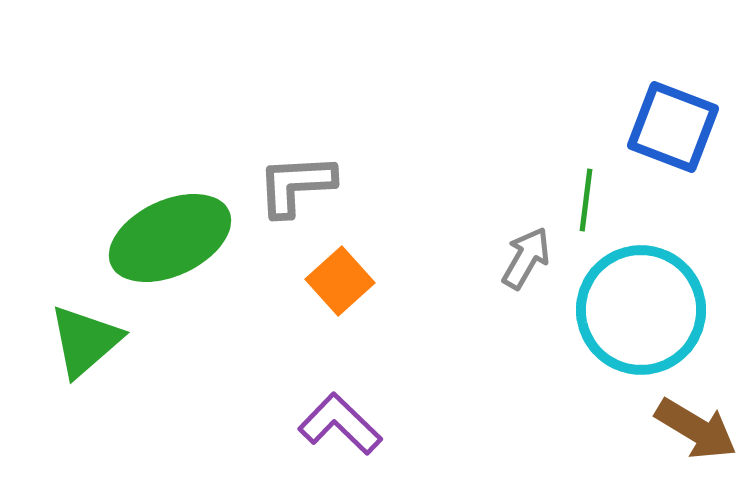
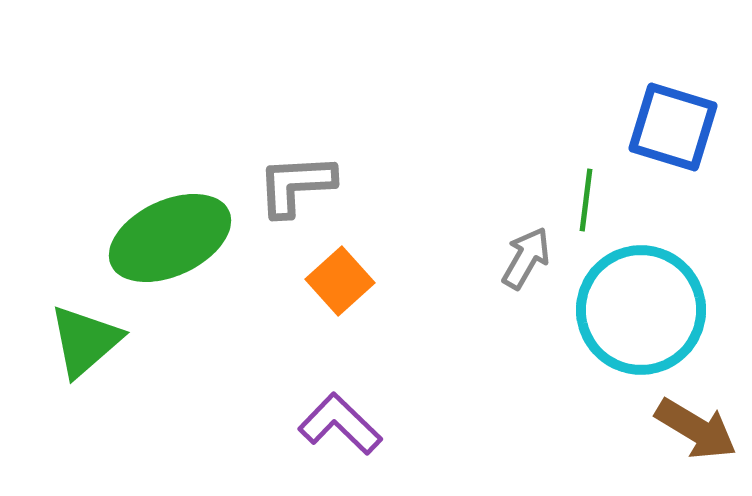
blue square: rotated 4 degrees counterclockwise
